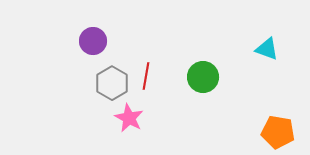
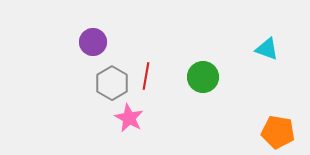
purple circle: moved 1 px down
